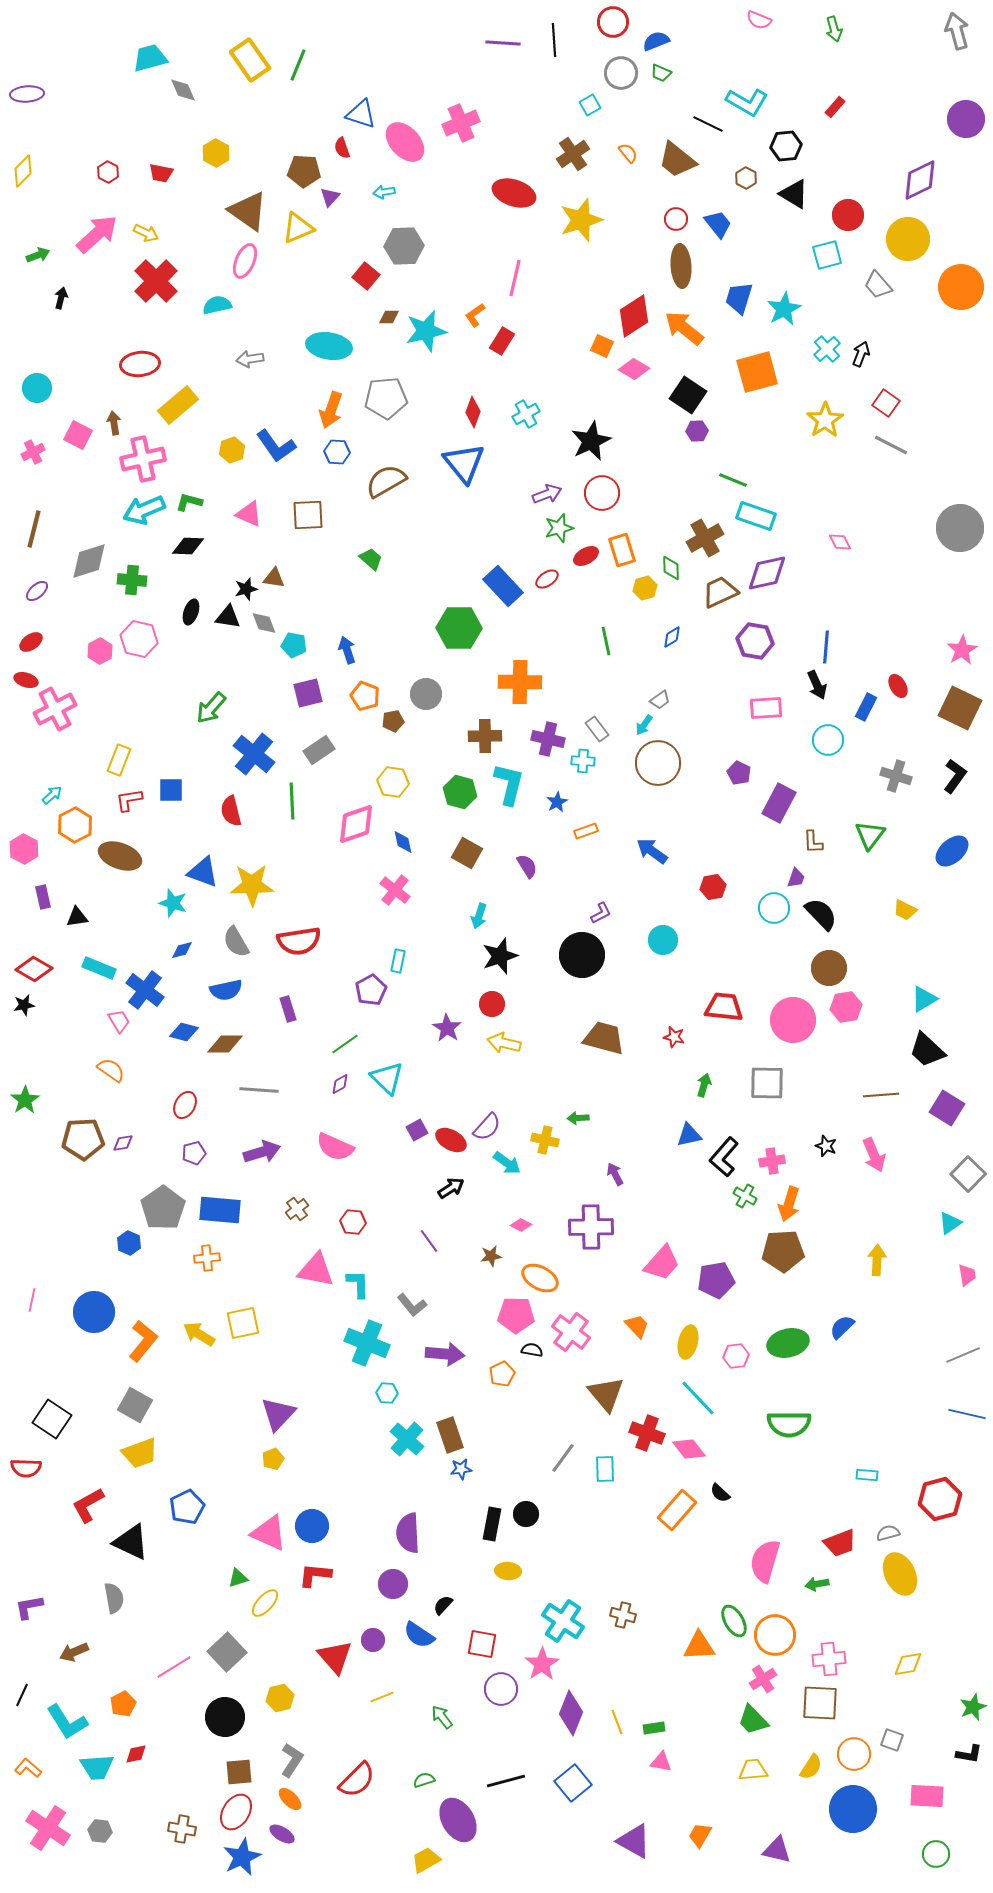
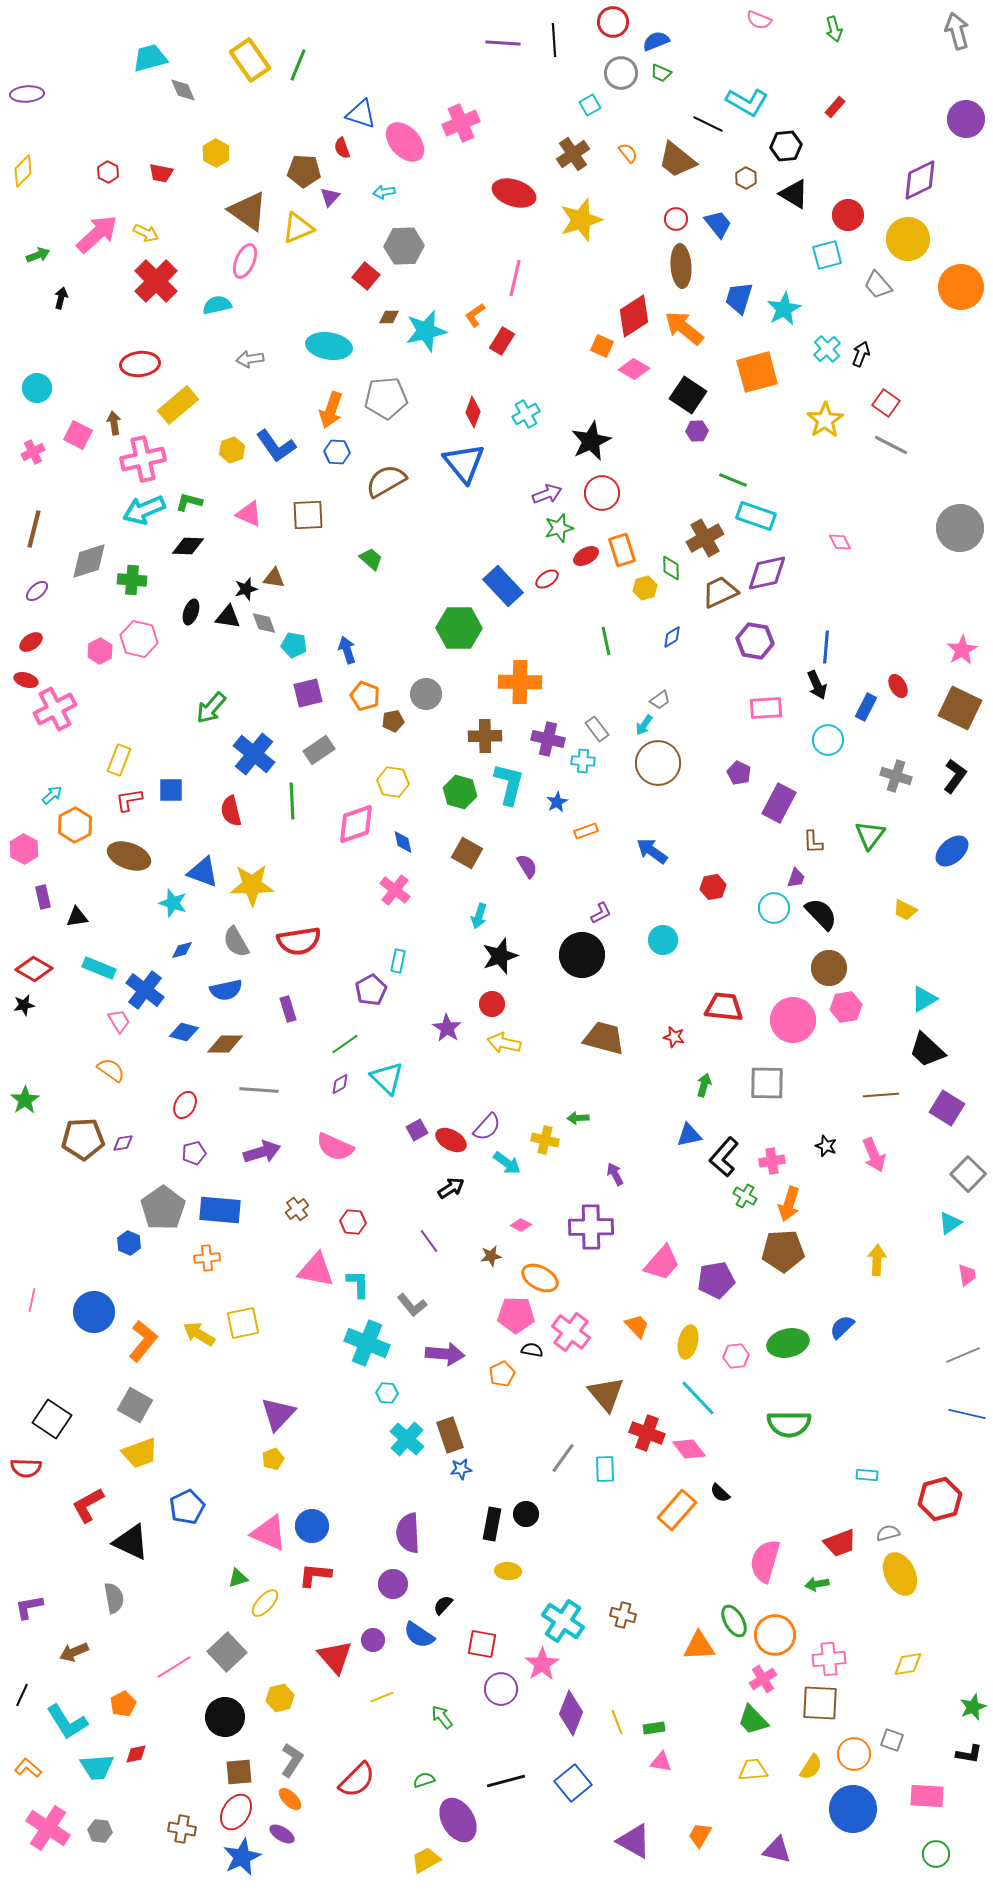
brown ellipse at (120, 856): moved 9 px right
